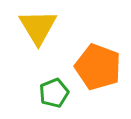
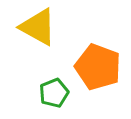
yellow triangle: rotated 30 degrees counterclockwise
